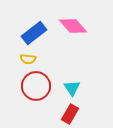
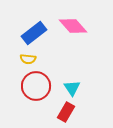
red rectangle: moved 4 px left, 2 px up
